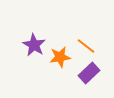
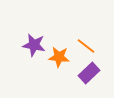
purple star: rotated 20 degrees counterclockwise
orange star: moved 1 px left; rotated 15 degrees clockwise
